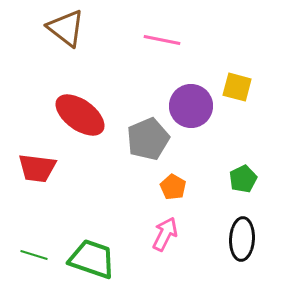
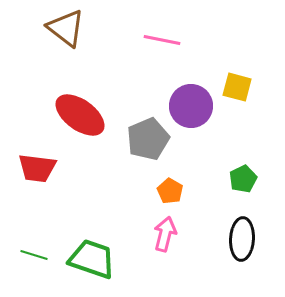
orange pentagon: moved 3 px left, 4 px down
pink arrow: rotated 12 degrees counterclockwise
